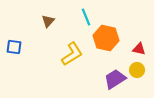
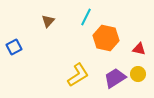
cyan line: rotated 48 degrees clockwise
blue square: rotated 35 degrees counterclockwise
yellow L-shape: moved 6 px right, 21 px down
yellow circle: moved 1 px right, 4 px down
purple trapezoid: moved 1 px up
